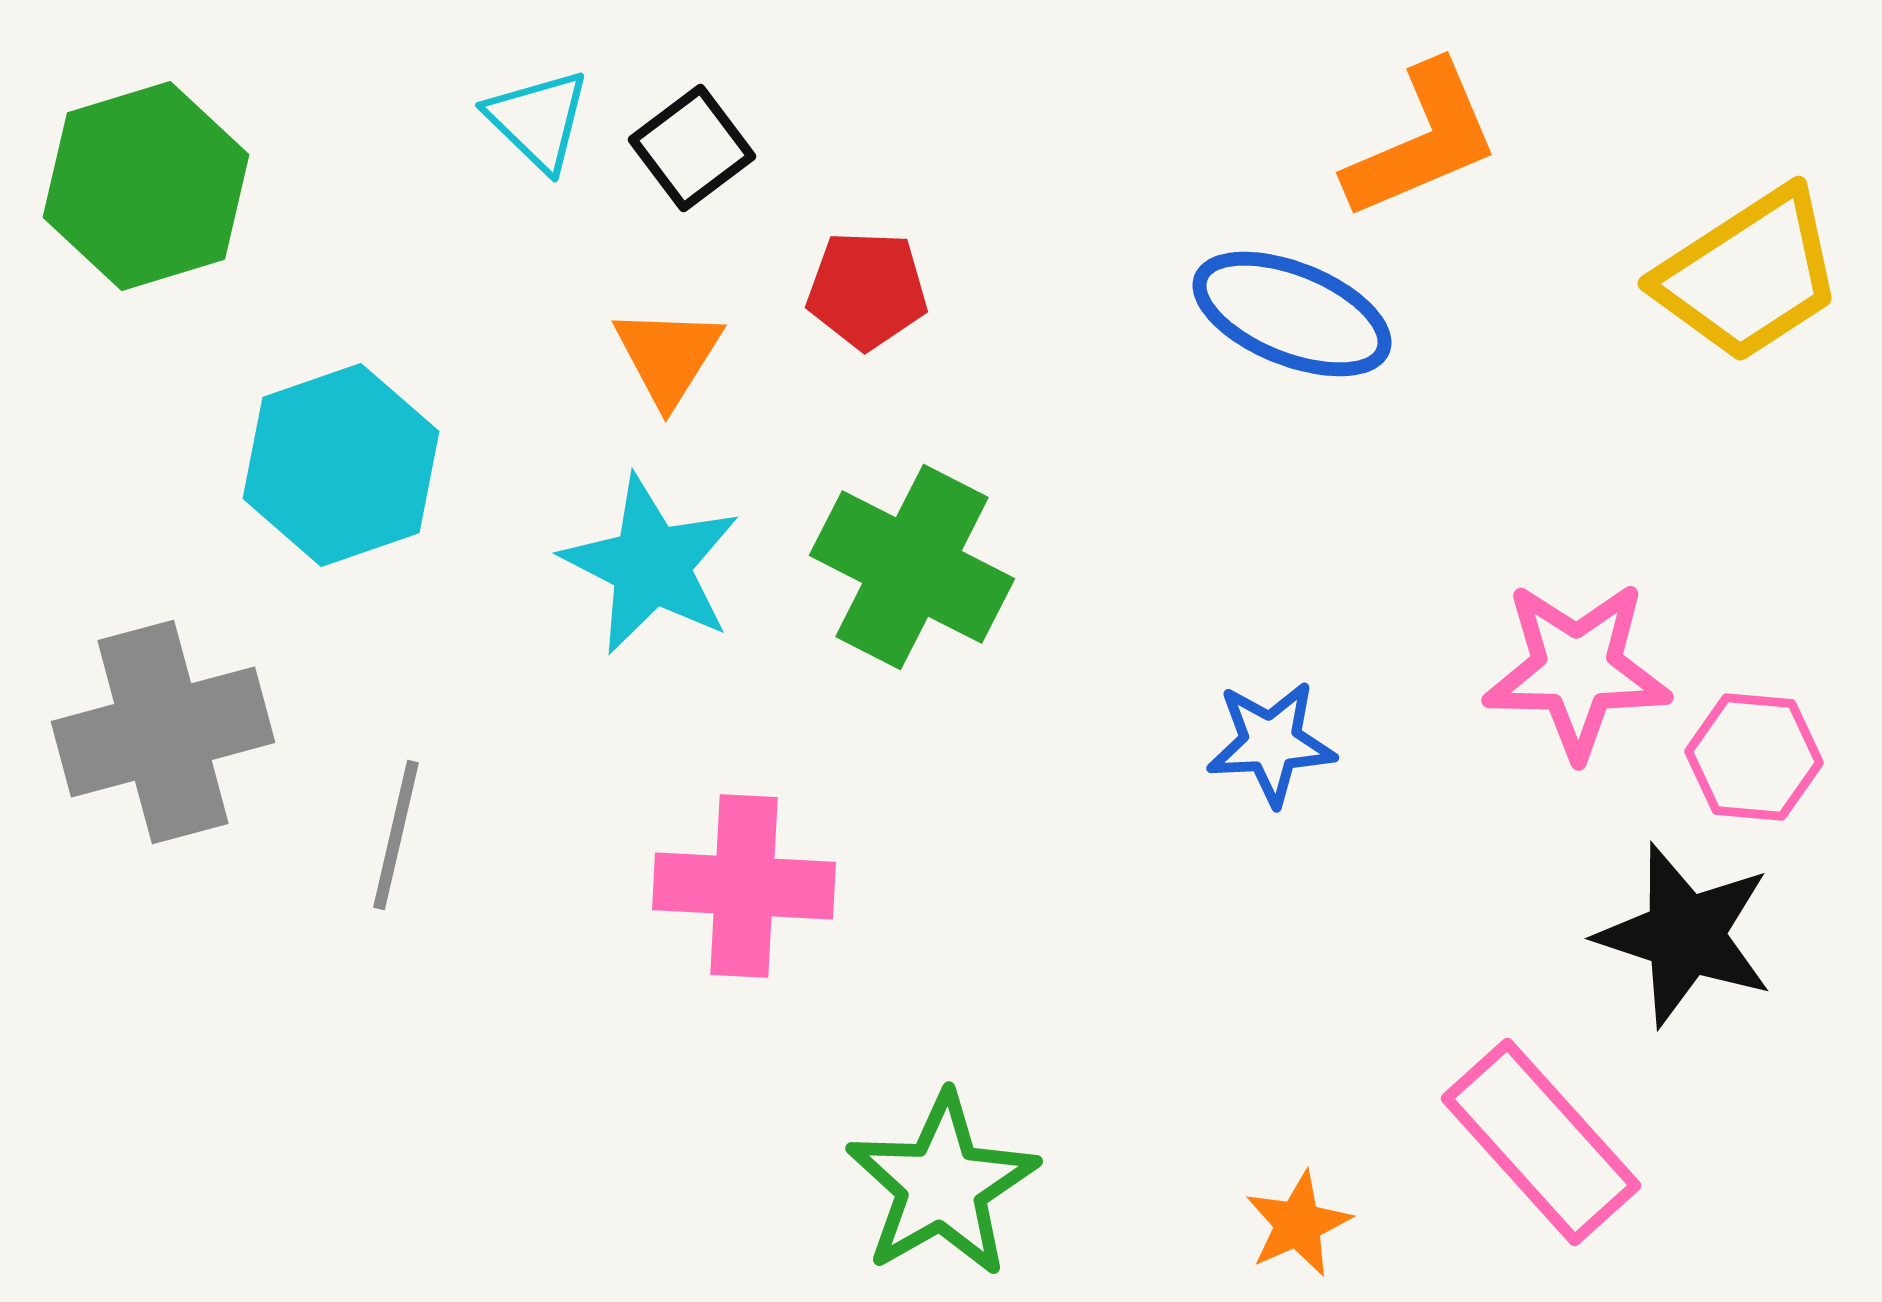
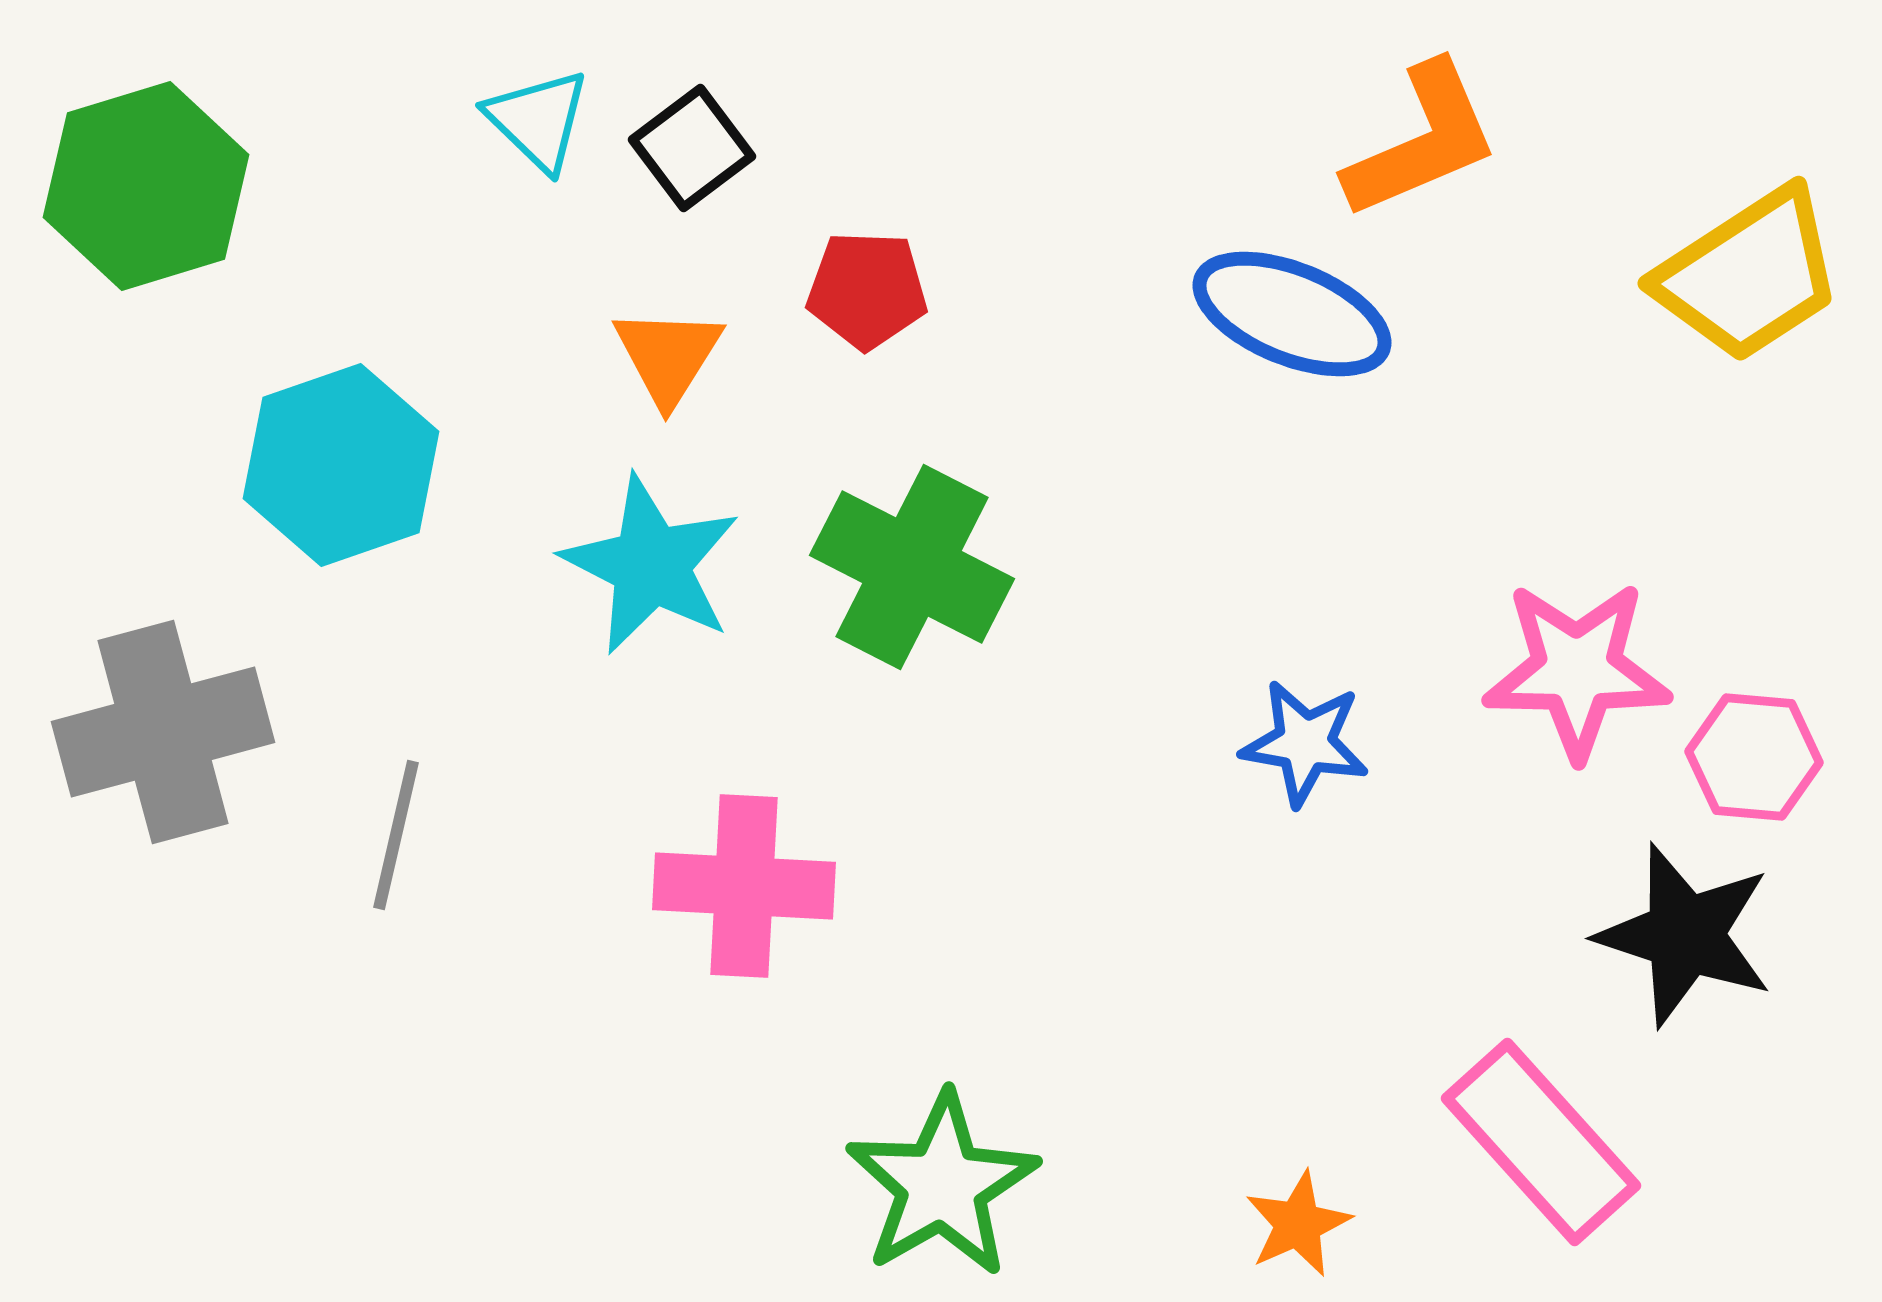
blue star: moved 34 px right; rotated 13 degrees clockwise
